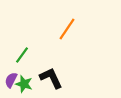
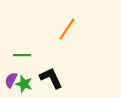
green line: rotated 54 degrees clockwise
